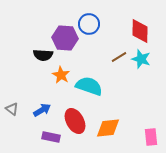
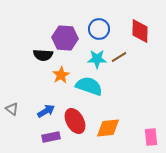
blue circle: moved 10 px right, 5 px down
cyan star: moved 44 px left; rotated 18 degrees counterclockwise
orange star: rotated 12 degrees clockwise
blue arrow: moved 4 px right, 1 px down
purple rectangle: rotated 24 degrees counterclockwise
